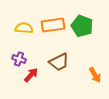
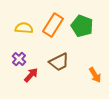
orange rectangle: rotated 50 degrees counterclockwise
purple cross: rotated 24 degrees clockwise
